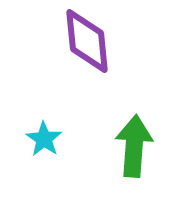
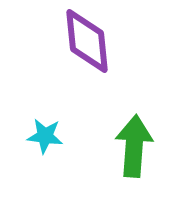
cyan star: moved 1 px right, 3 px up; rotated 27 degrees counterclockwise
